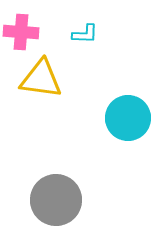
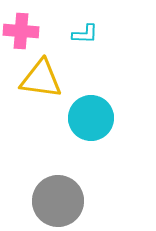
pink cross: moved 1 px up
cyan circle: moved 37 px left
gray circle: moved 2 px right, 1 px down
